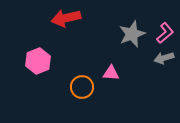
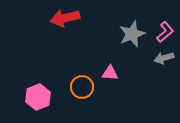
red arrow: moved 1 px left
pink L-shape: moved 1 px up
pink hexagon: moved 36 px down
pink triangle: moved 1 px left
